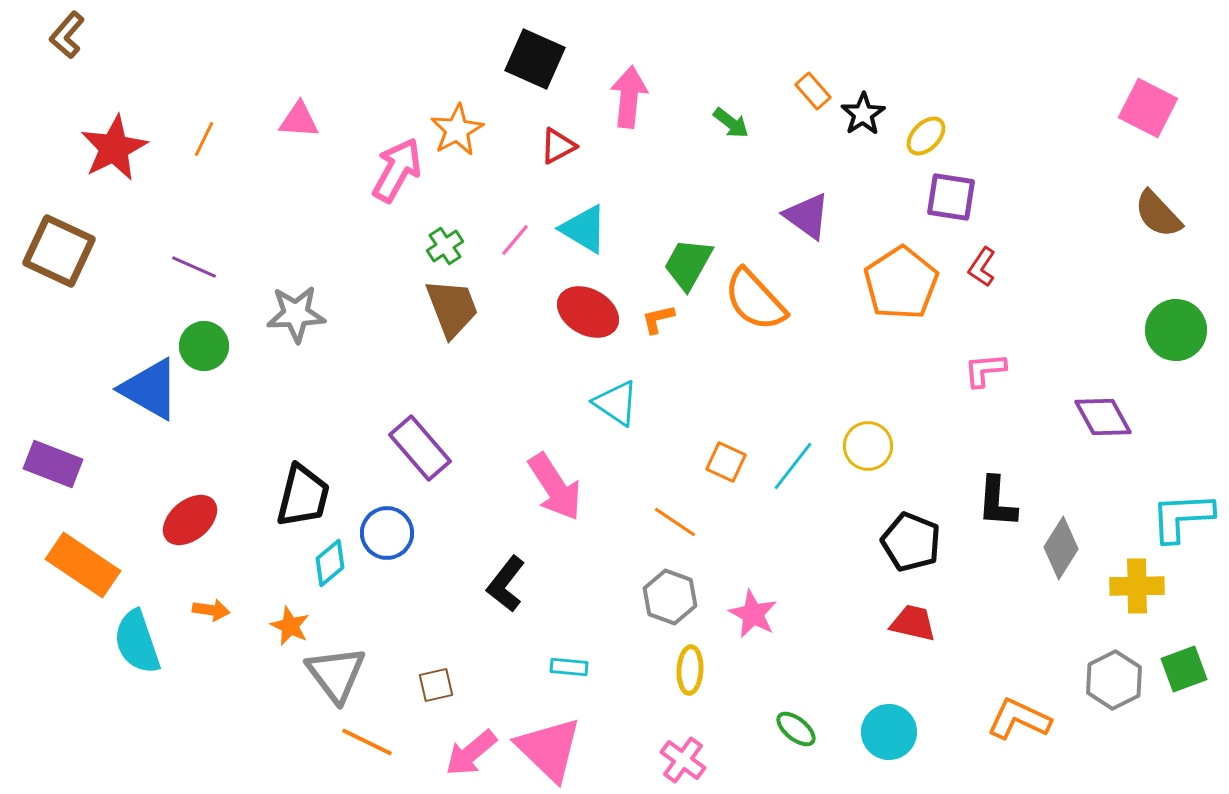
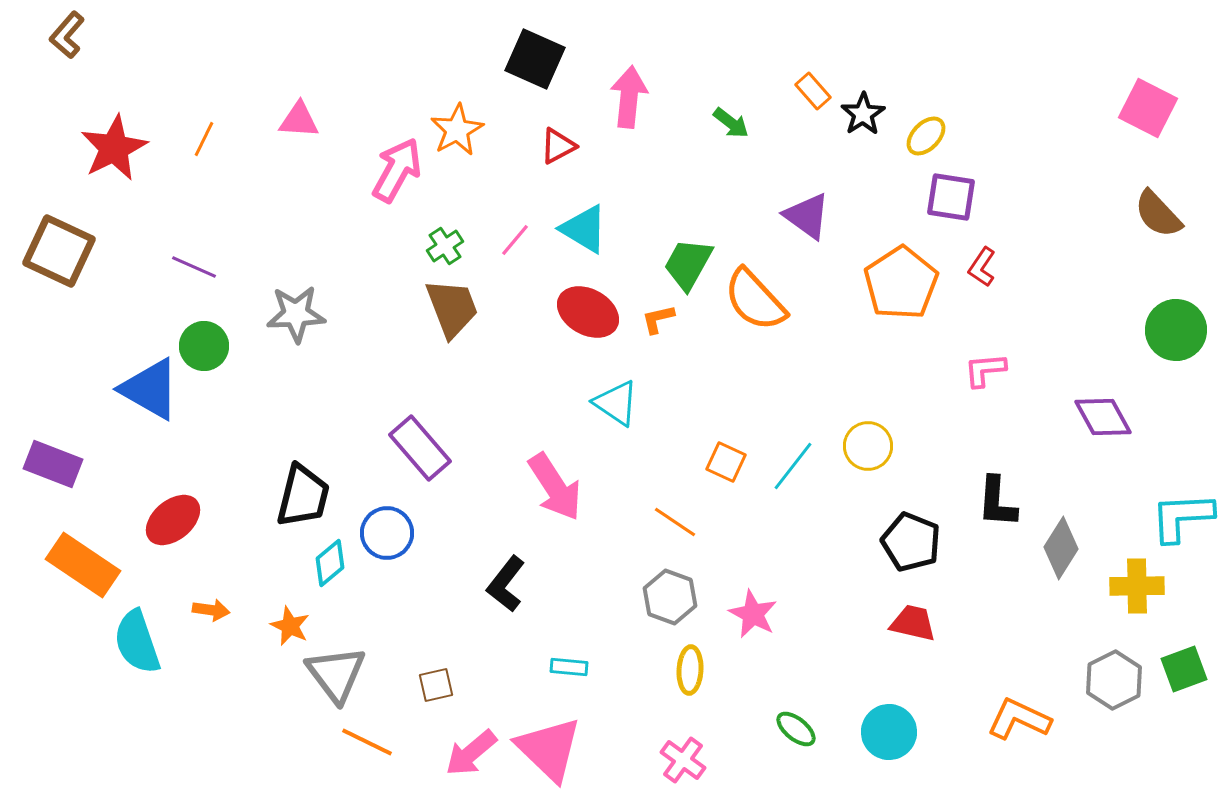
red ellipse at (190, 520): moved 17 px left
